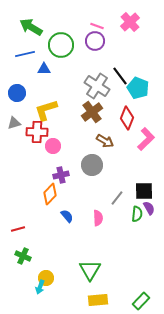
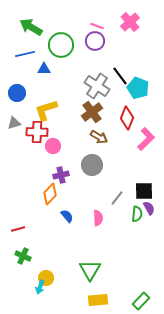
brown arrow: moved 6 px left, 4 px up
